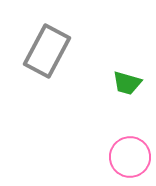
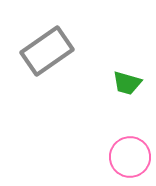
gray rectangle: rotated 27 degrees clockwise
